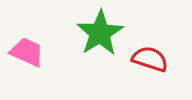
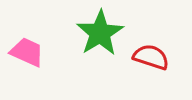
red semicircle: moved 1 px right, 2 px up
